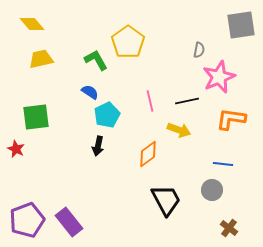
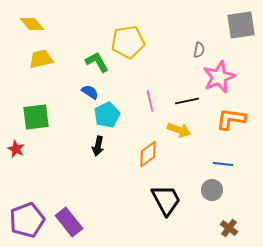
yellow pentagon: rotated 28 degrees clockwise
green L-shape: moved 1 px right, 2 px down
